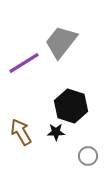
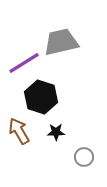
gray trapezoid: rotated 39 degrees clockwise
black hexagon: moved 30 px left, 9 px up
brown arrow: moved 2 px left, 1 px up
gray circle: moved 4 px left, 1 px down
